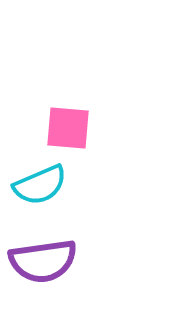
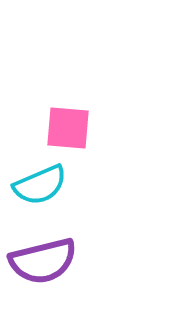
purple semicircle: rotated 6 degrees counterclockwise
